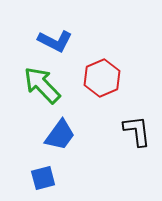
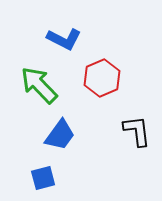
blue L-shape: moved 9 px right, 2 px up
green arrow: moved 3 px left
